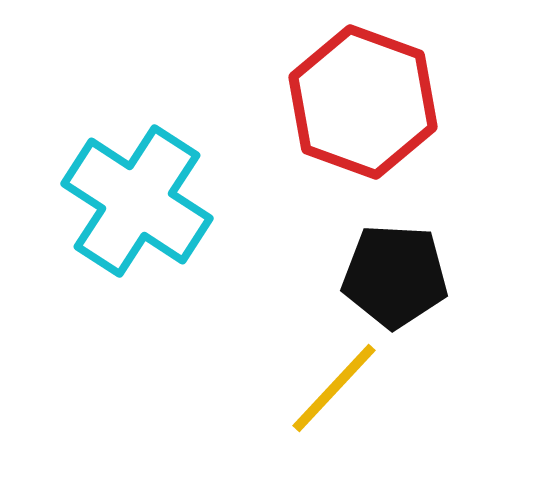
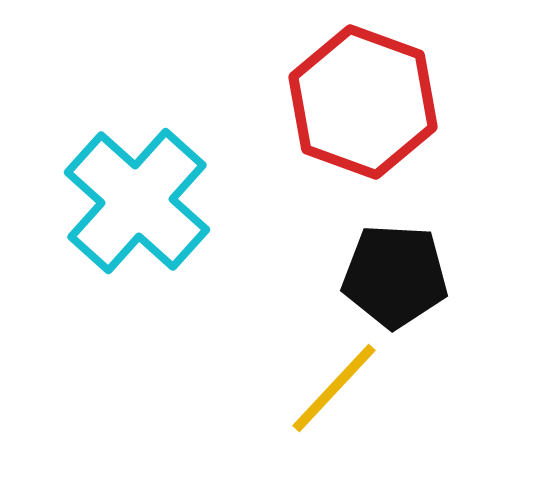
cyan cross: rotated 9 degrees clockwise
